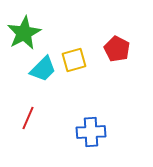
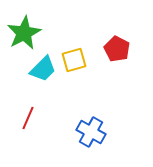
blue cross: rotated 32 degrees clockwise
